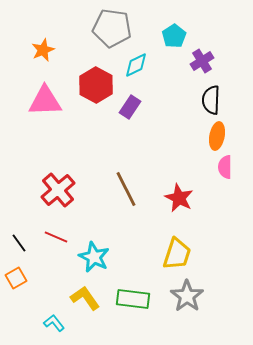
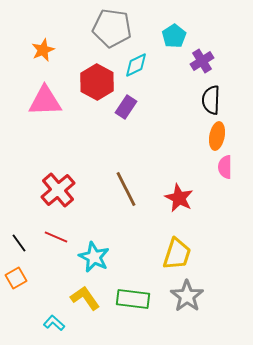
red hexagon: moved 1 px right, 3 px up
purple rectangle: moved 4 px left
cyan L-shape: rotated 10 degrees counterclockwise
